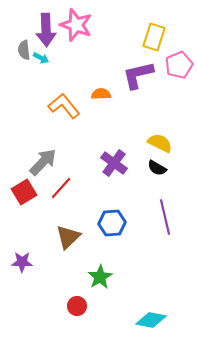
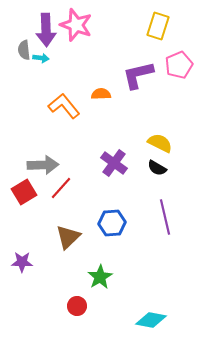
yellow rectangle: moved 4 px right, 11 px up
cyan arrow: rotated 21 degrees counterclockwise
gray arrow: moved 3 px down; rotated 44 degrees clockwise
